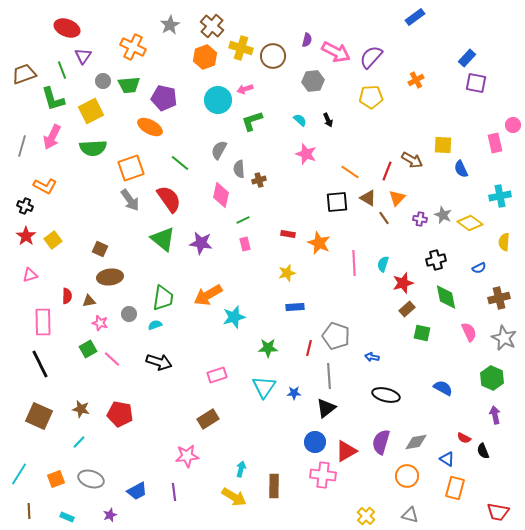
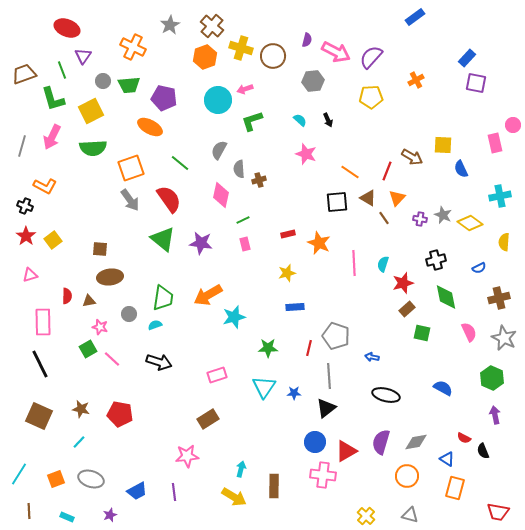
brown arrow at (412, 160): moved 3 px up
red rectangle at (288, 234): rotated 24 degrees counterclockwise
brown square at (100, 249): rotated 21 degrees counterclockwise
pink star at (100, 323): moved 4 px down
